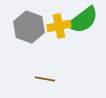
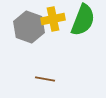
green semicircle: rotated 32 degrees counterclockwise
yellow cross: moved 6 px left, 7 px up
